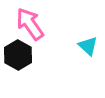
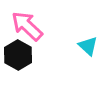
pink arrow: moved 3 px left, 2 px down; rotated 12 degrees counterclockwise
